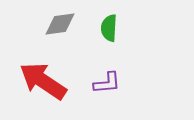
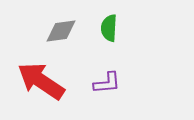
gray diamond: moved 1 px right, 7 px down
red arrow: moved 2 px left
